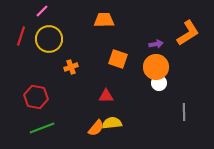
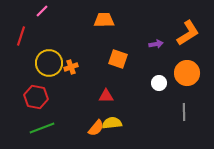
yellow circle: moved 24 px down
orange circle: moved 31 px right, 6 px down
